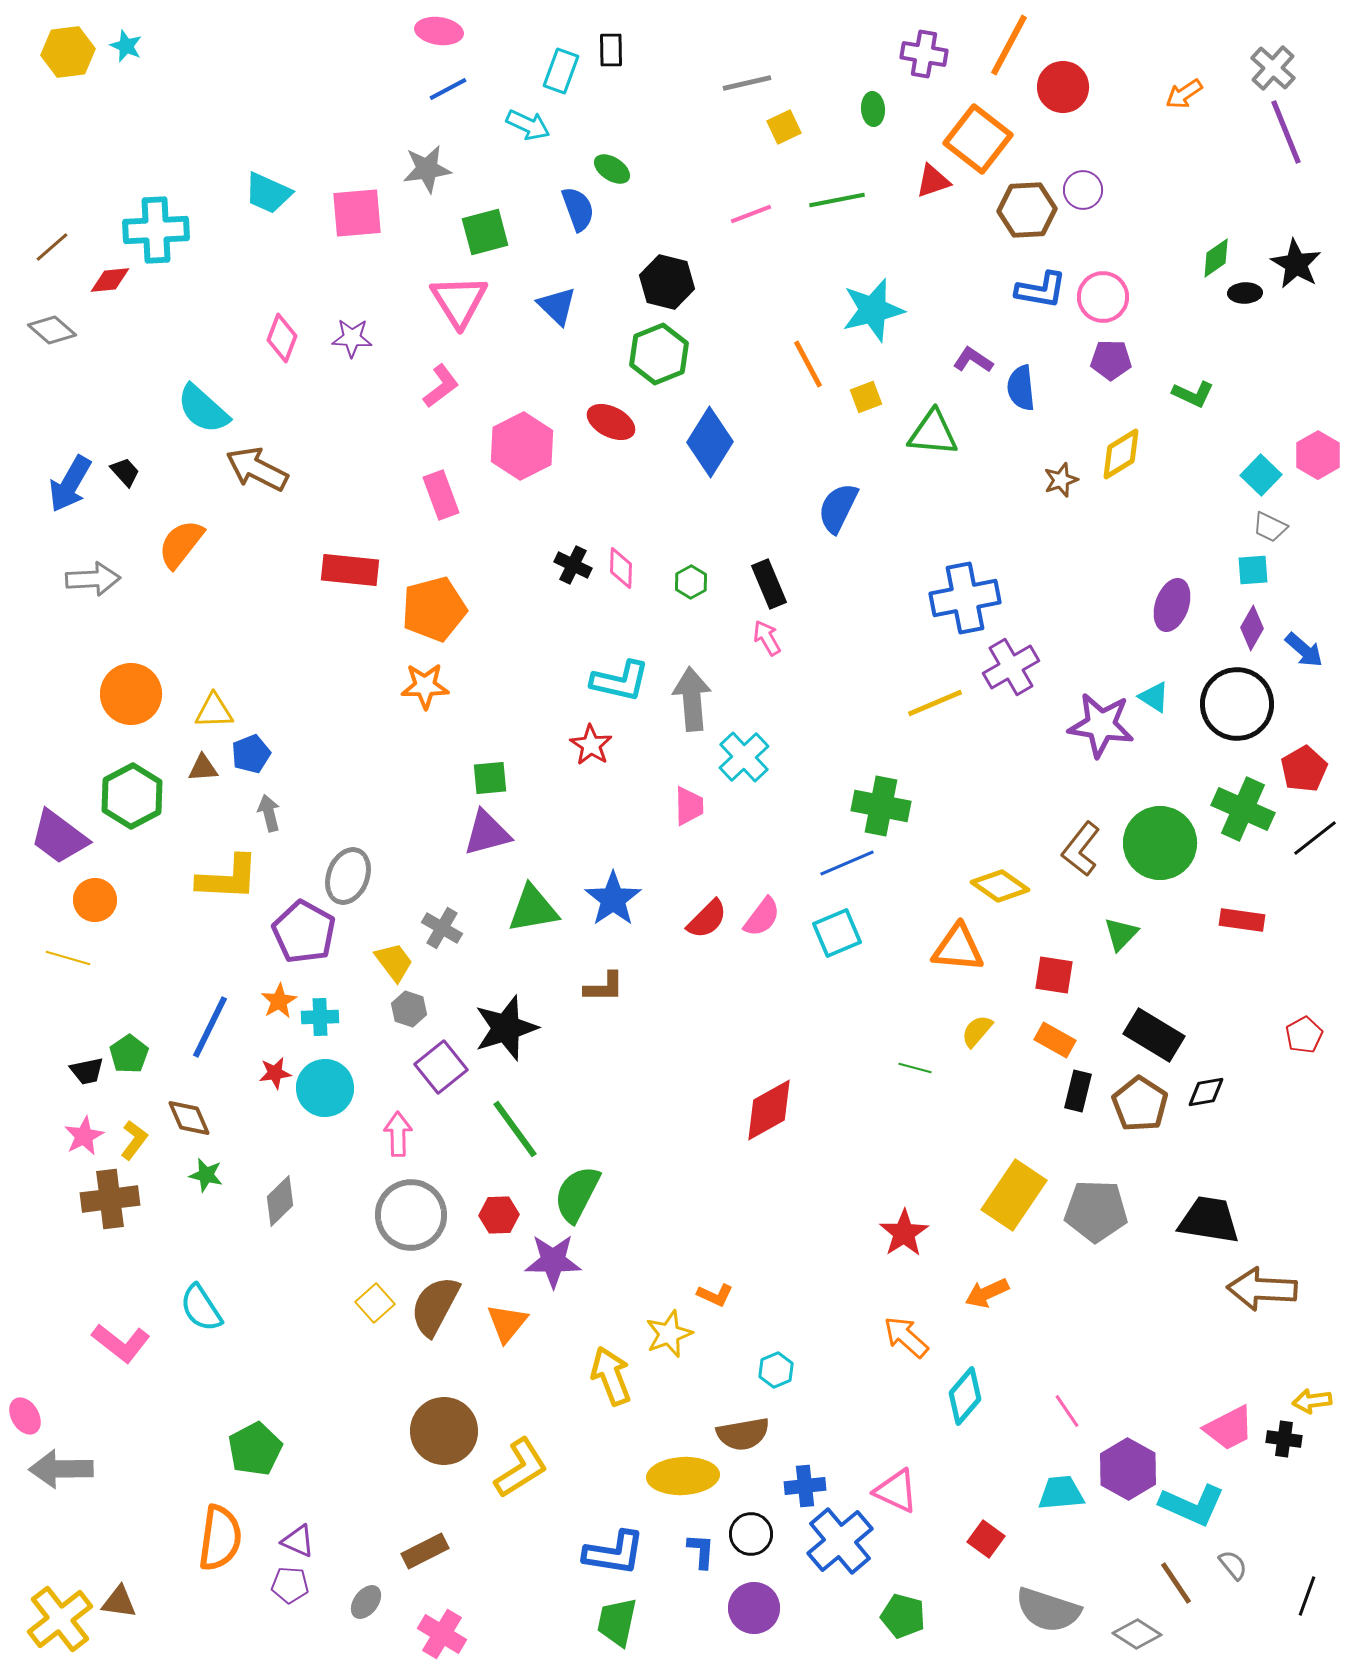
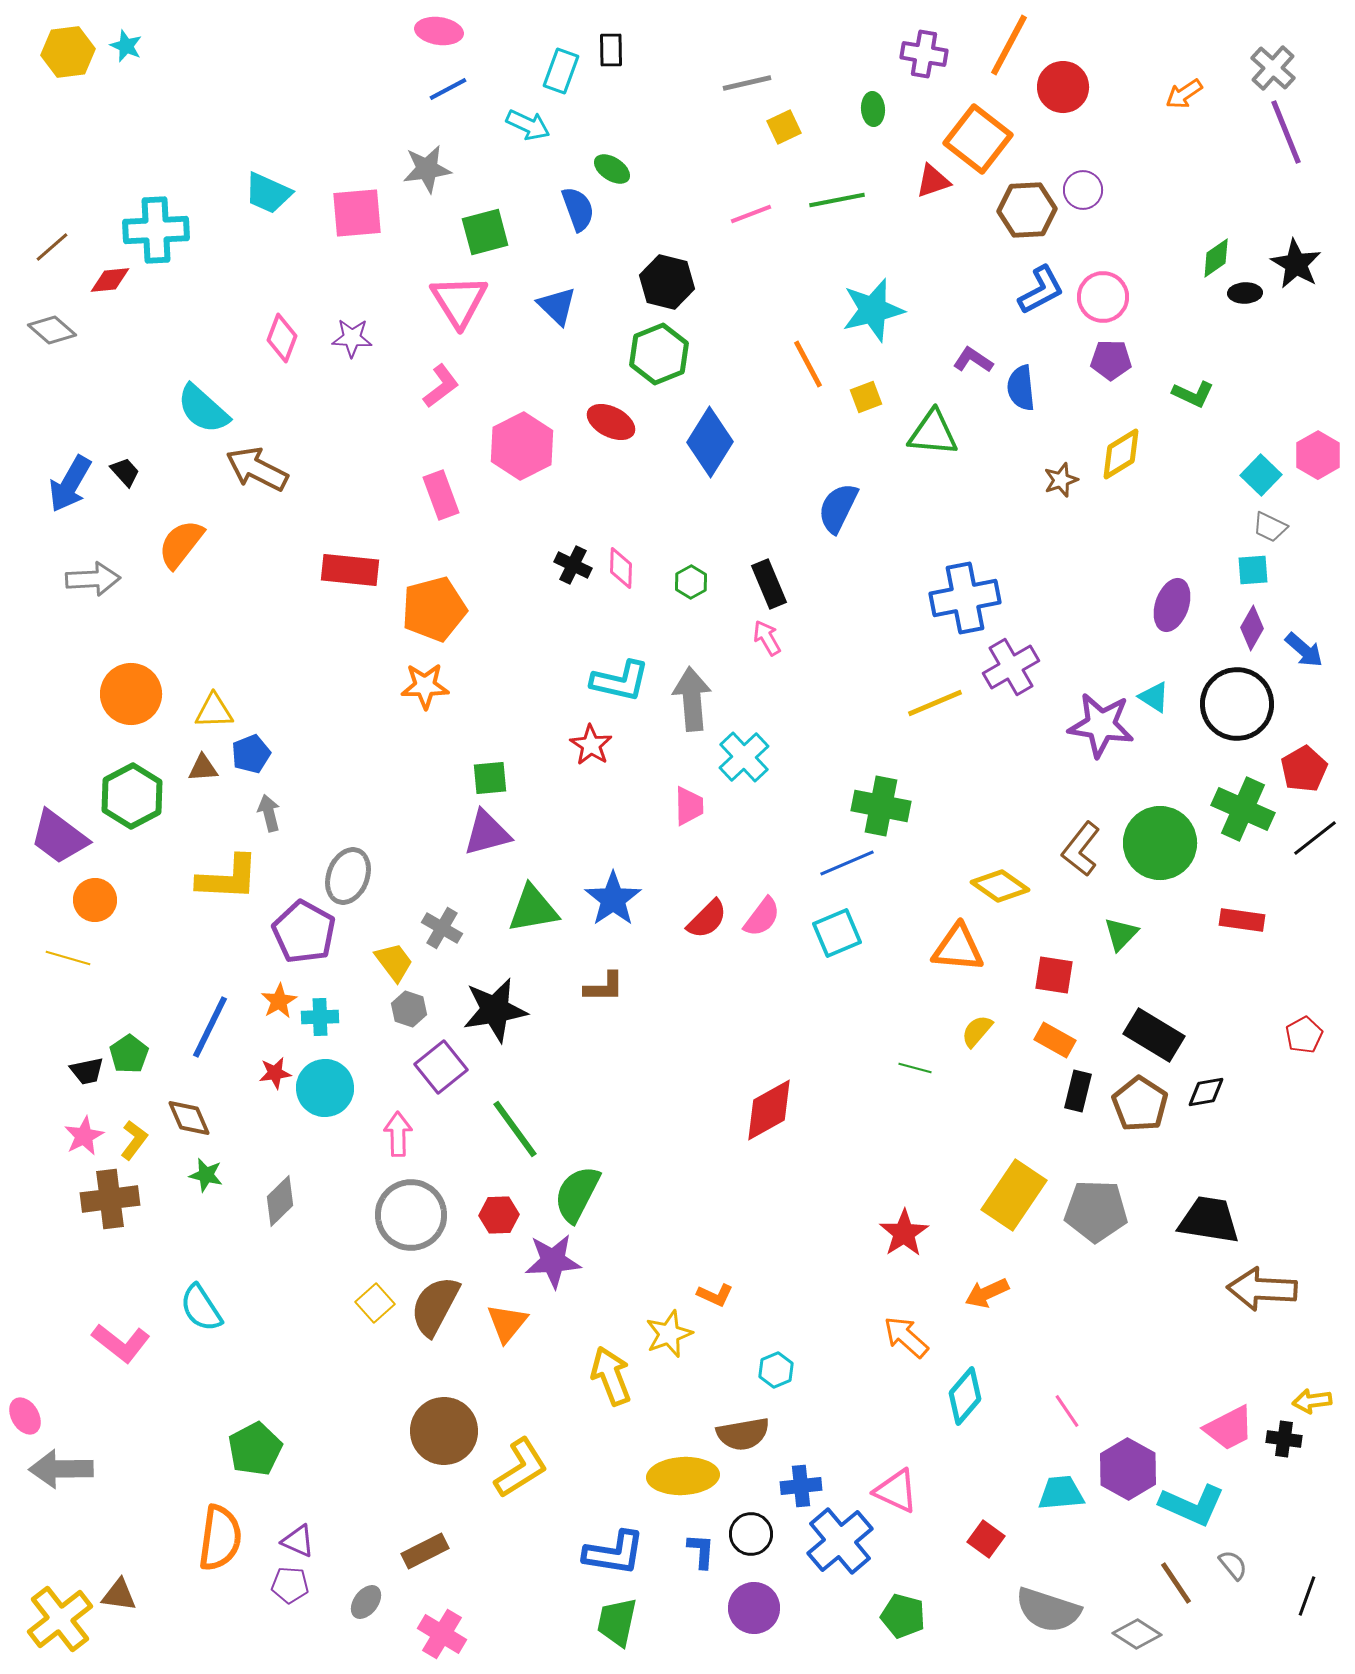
blue L-shape at (1041, 290): rotated 38 degrees counterclockwise
black star at (506, 1028): moved 11 px left, 18 px up; rotated 8 degrees clockwise
purple star at (553, 1261): rotated 4 degrees counterclockwise
blue cross at (805, 1486): moved 4 px left
brown triangle at (119, 1602): moved 7 px up
